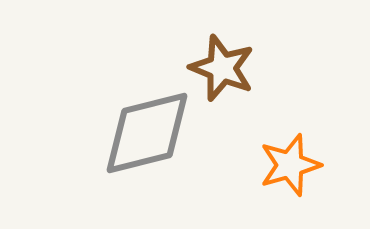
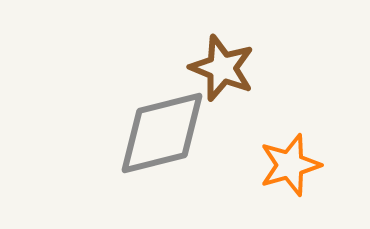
gray diamond: moved 15 px right
